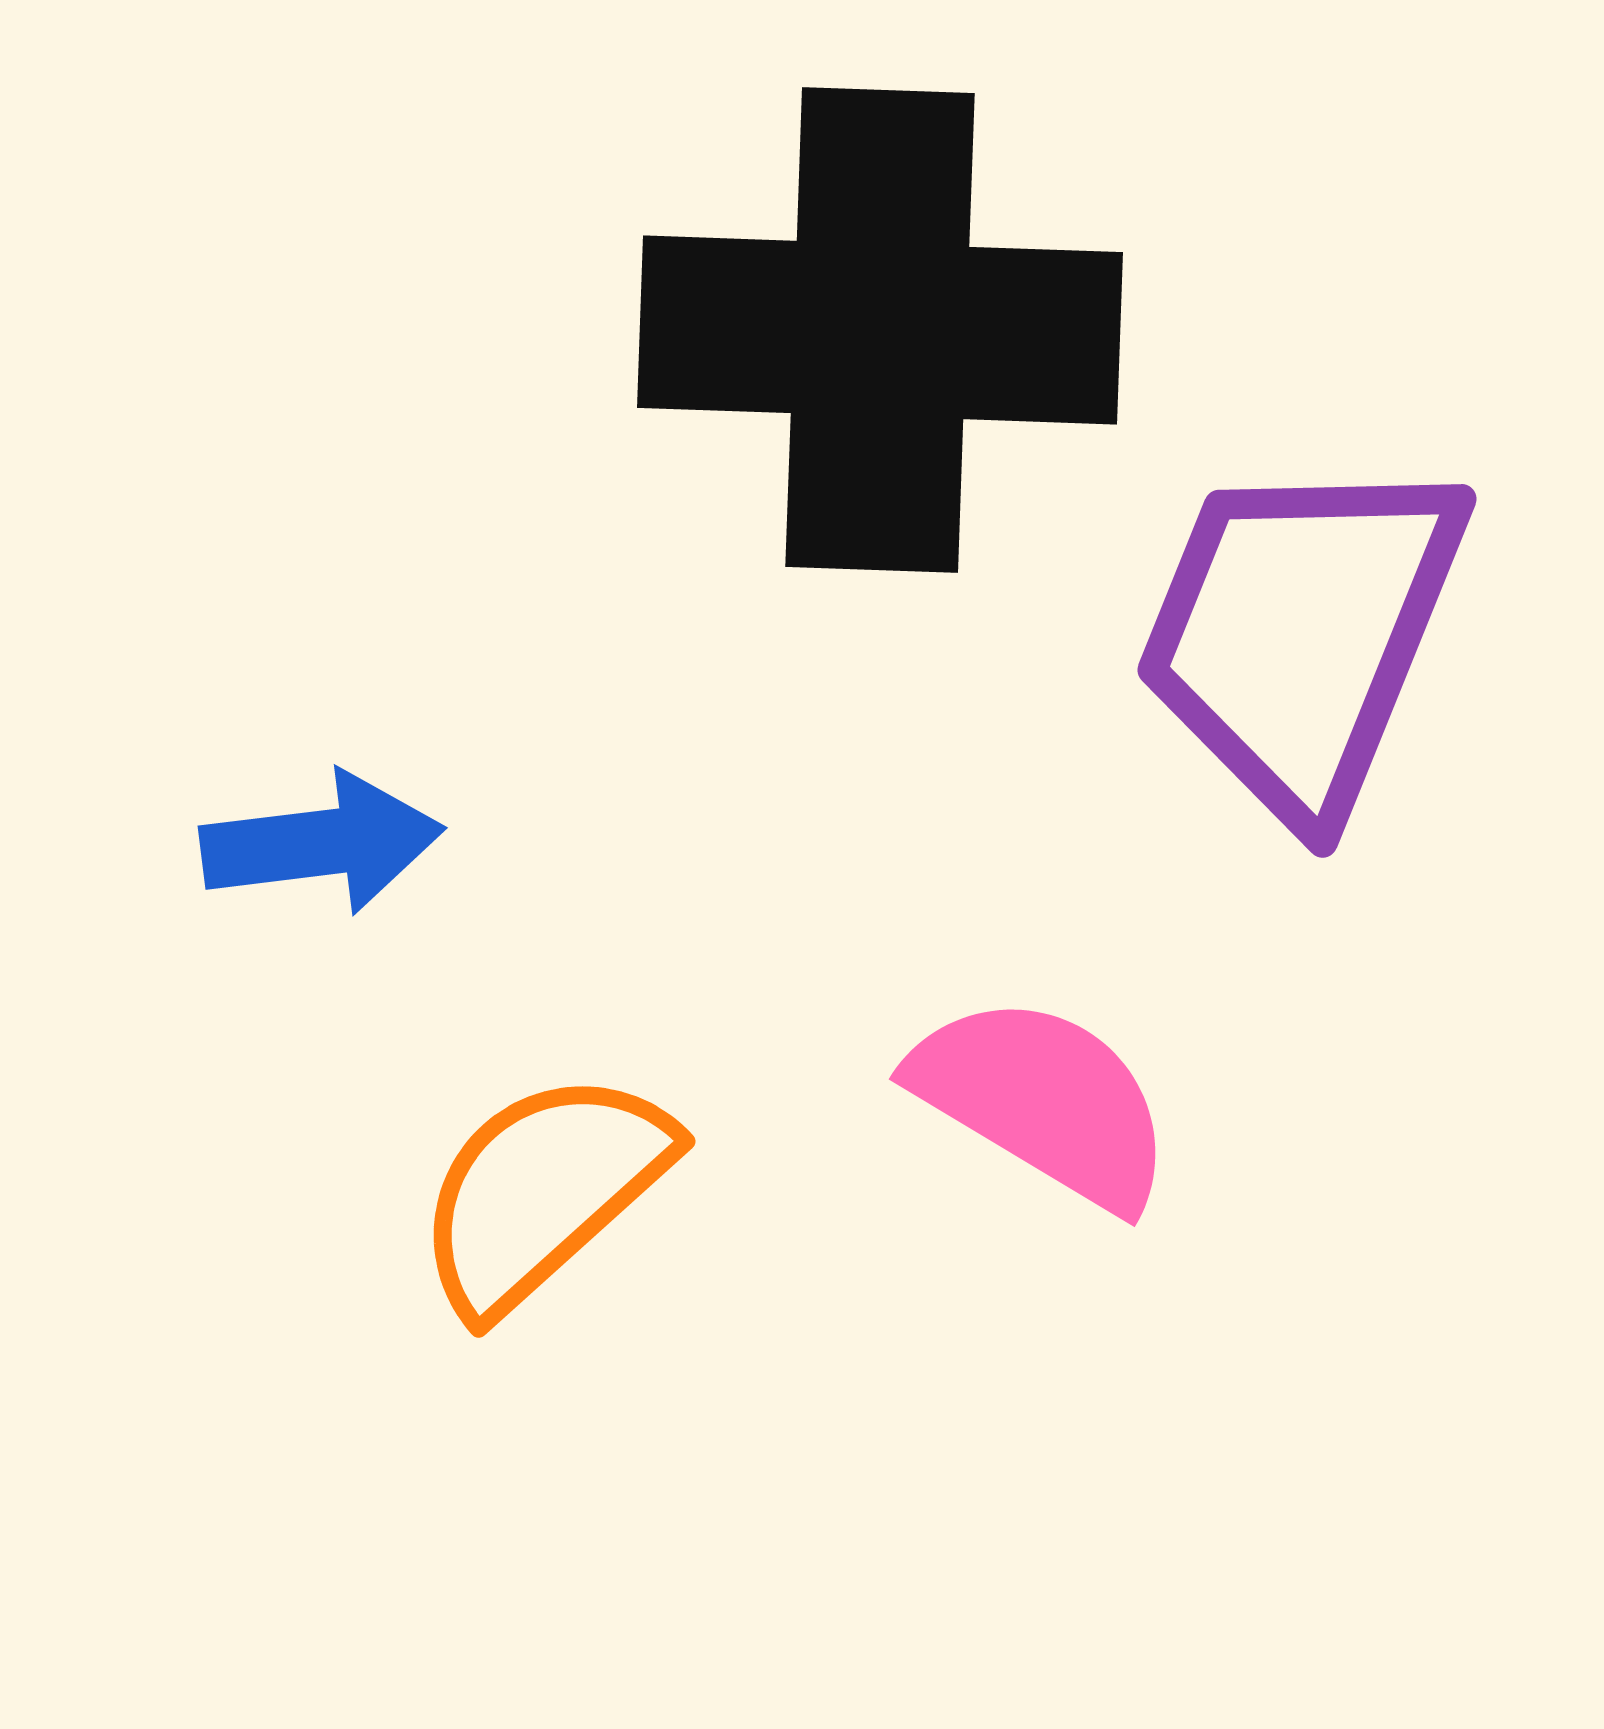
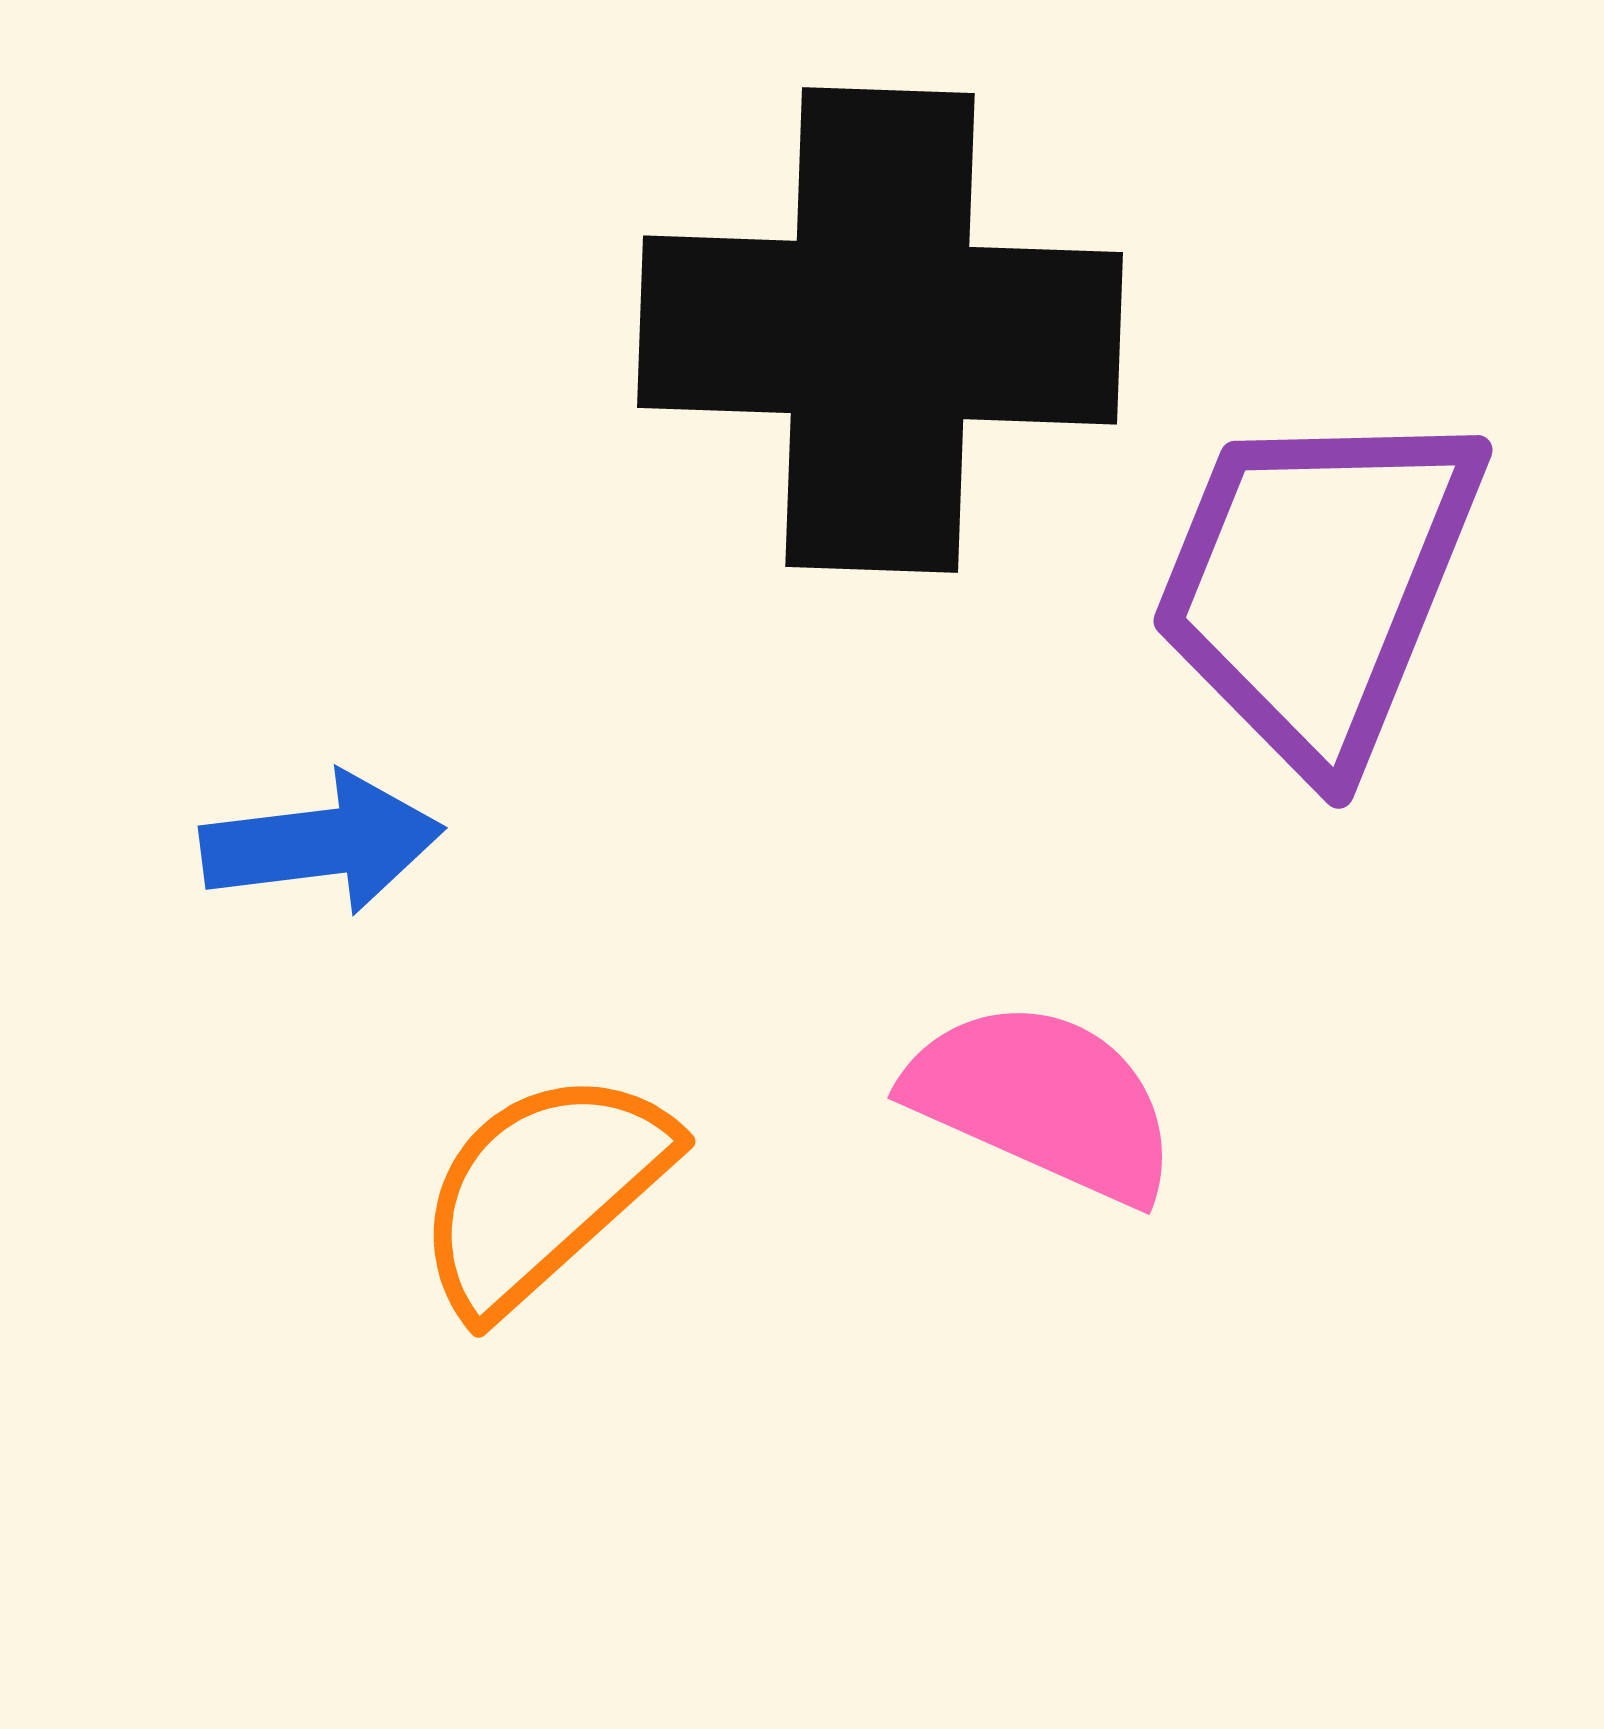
purple trapezoid: moved 16 px right, 49 px up
pink semicircle: rotated 7 degrees counterclockwise
